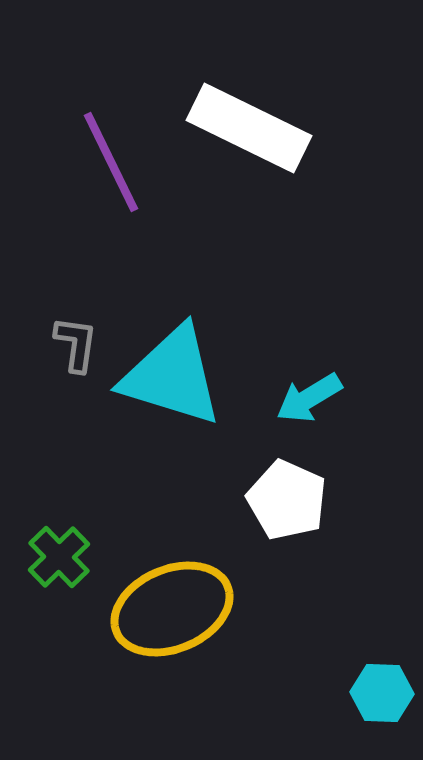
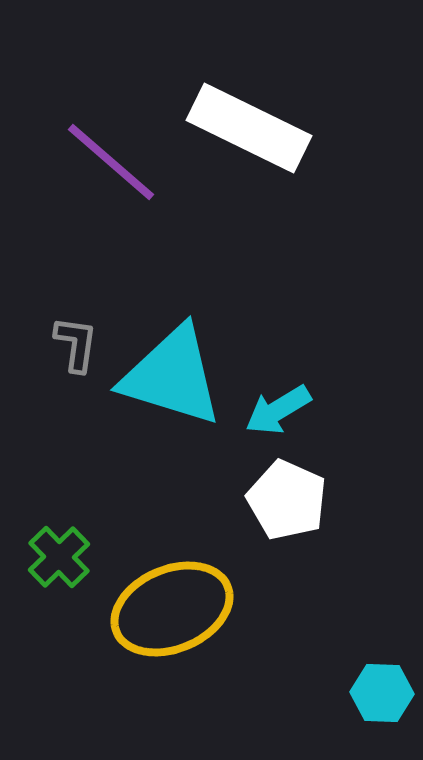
purple line: rotated 23 degrees counterclockwise
cyan arrow: moved 31 px left, 12 px down
